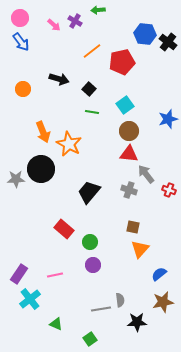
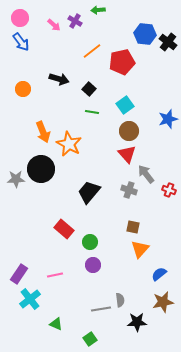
red triangle: moved 2 px left; rotated 42 degrees clockwise
